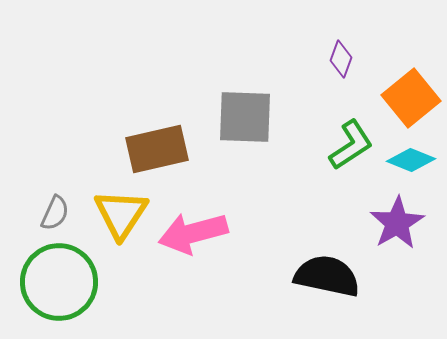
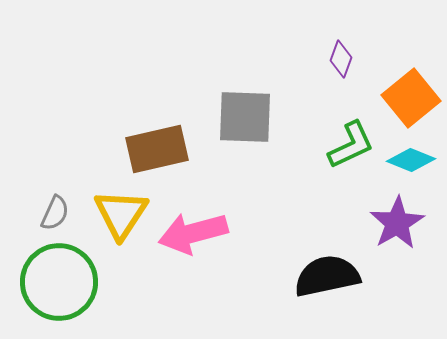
green L-shape: rotated 8 degrees clockwise
black semicircle: rotated 24 degrees counterclockwise
